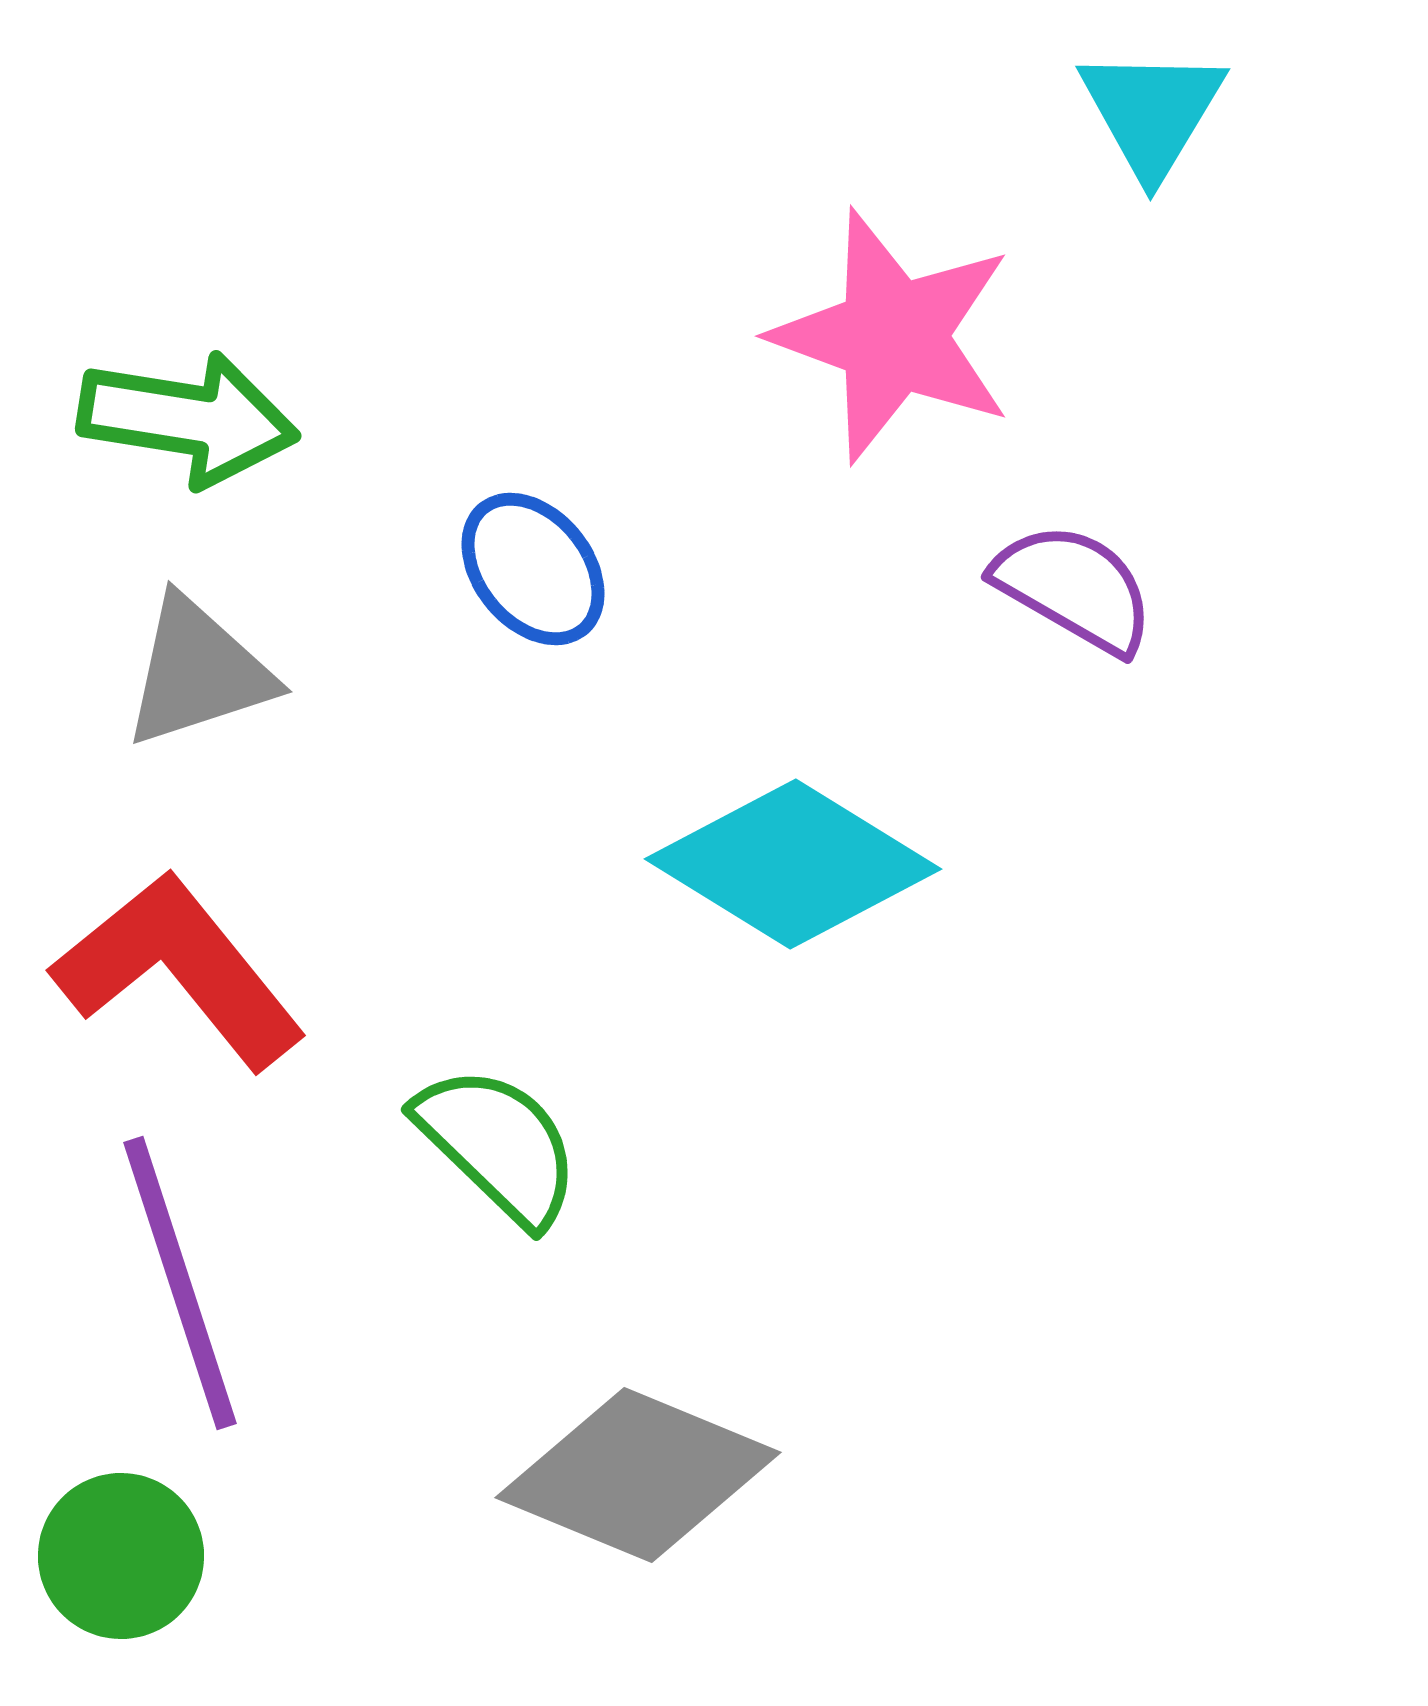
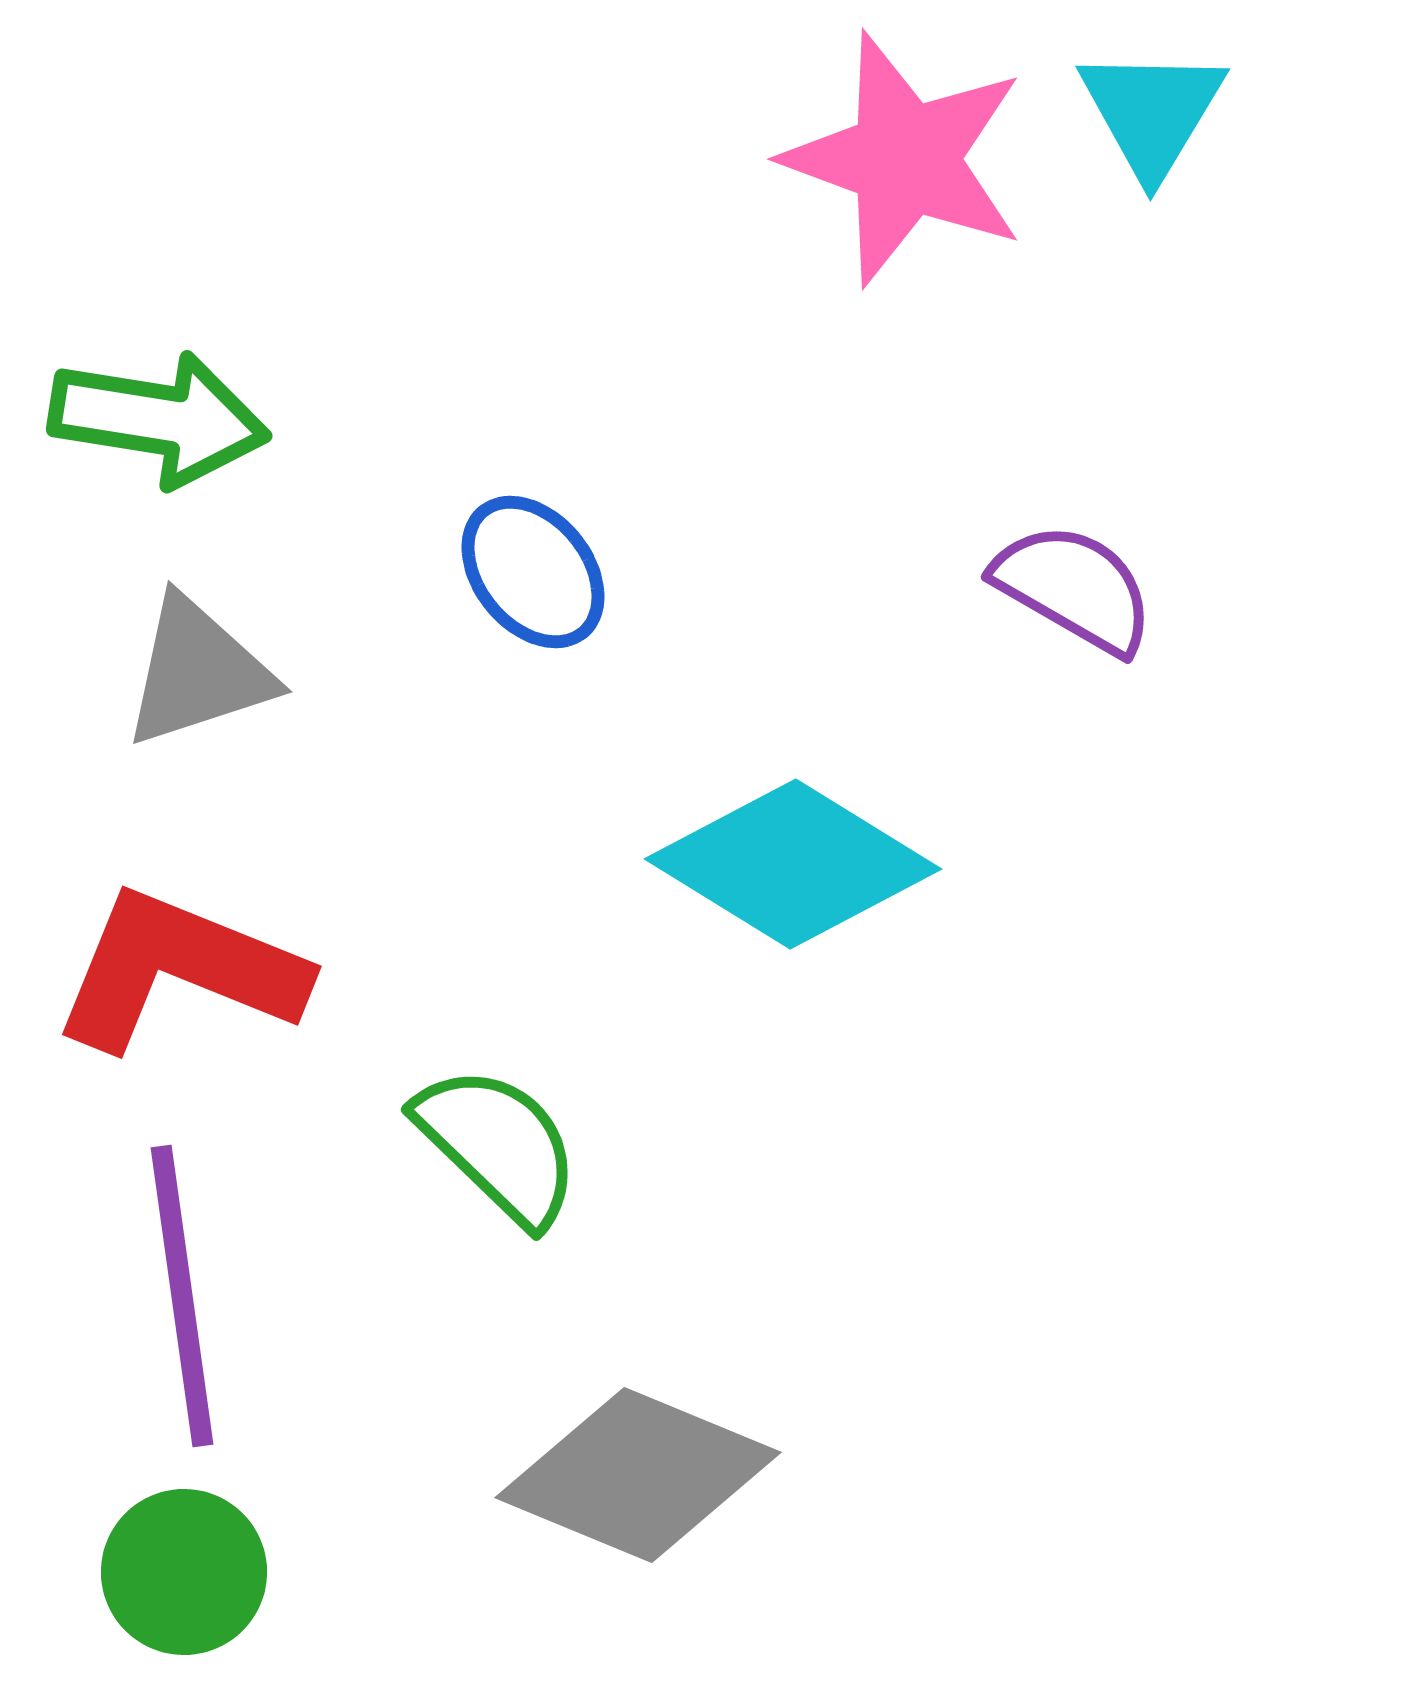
pink star: moved 12 px right, 177 px up
green arrow: moved 29 px left
blue ellipse: moved 3 px down
red L-shape: rotated 29 degrees counterclockwise
purple line: moved 2 px right, 13 px down; rotated 10 degrees clockwise
green circle: moved 63 px right, 16 px down
